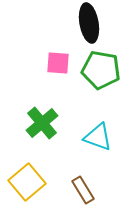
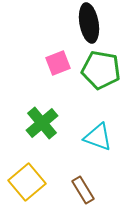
pink square: rotated 25 degrees counterclockwise
